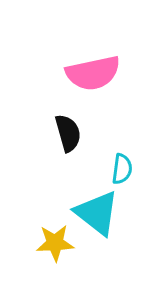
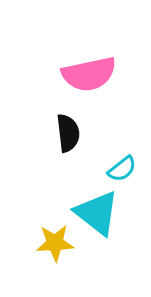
pink semicircle: moved 4 px left, 1 px down
black semicircle: rotated 9 degrees clockwise
cyan semicircle: rotated 44 degrees clockwise
